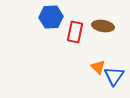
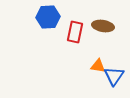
blue hexagon: moved 3 px left
orange triangle: moved 1 px up; rotated 35 degrees counterclockwise
